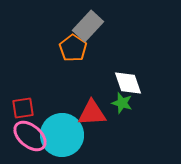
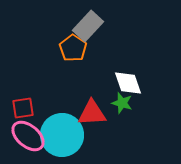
pink ellipse: moved 2 px left
